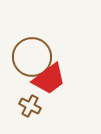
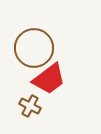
brown circle: moved 2 px right, 9 px up
